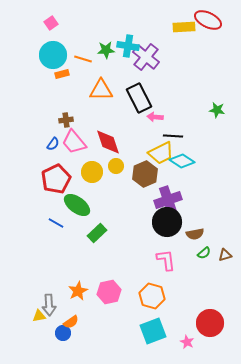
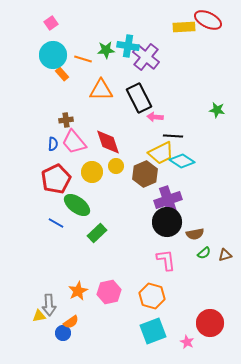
orange rectangle at (62, 74): rotated 64 degrees clockwise
blue semicircle at (53, 144): rotated 32 degrees counterclockwise
